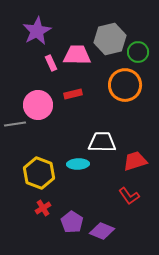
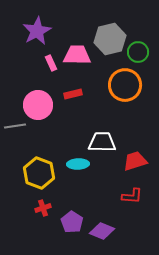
gray line: moved 2 px down
red L-shape: moved 3 px right; rotated 50 degrees counterclockwise
red cross: rotated 14 degrees clockwise
